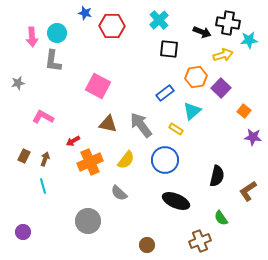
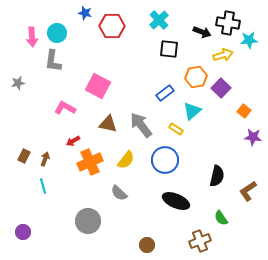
pink L-shape: moved 22 px right, 9 px up
